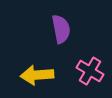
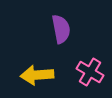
pink cross: moved 1 px down
